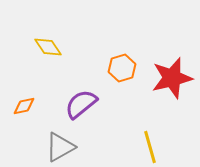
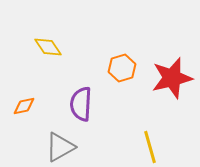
purple semicircle: rotated 48 degrees counterclockwise
